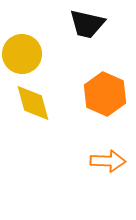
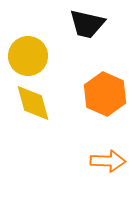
yellow circle: moved 6 px right, 2 px down
